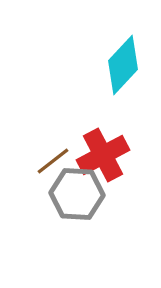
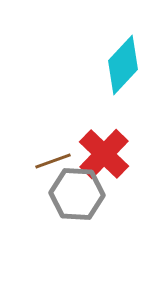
red cross: moved 1 px right, 1 px up; rotated 18 degrees counterclockwise
brown line: rotated 18 degrees clockwise
